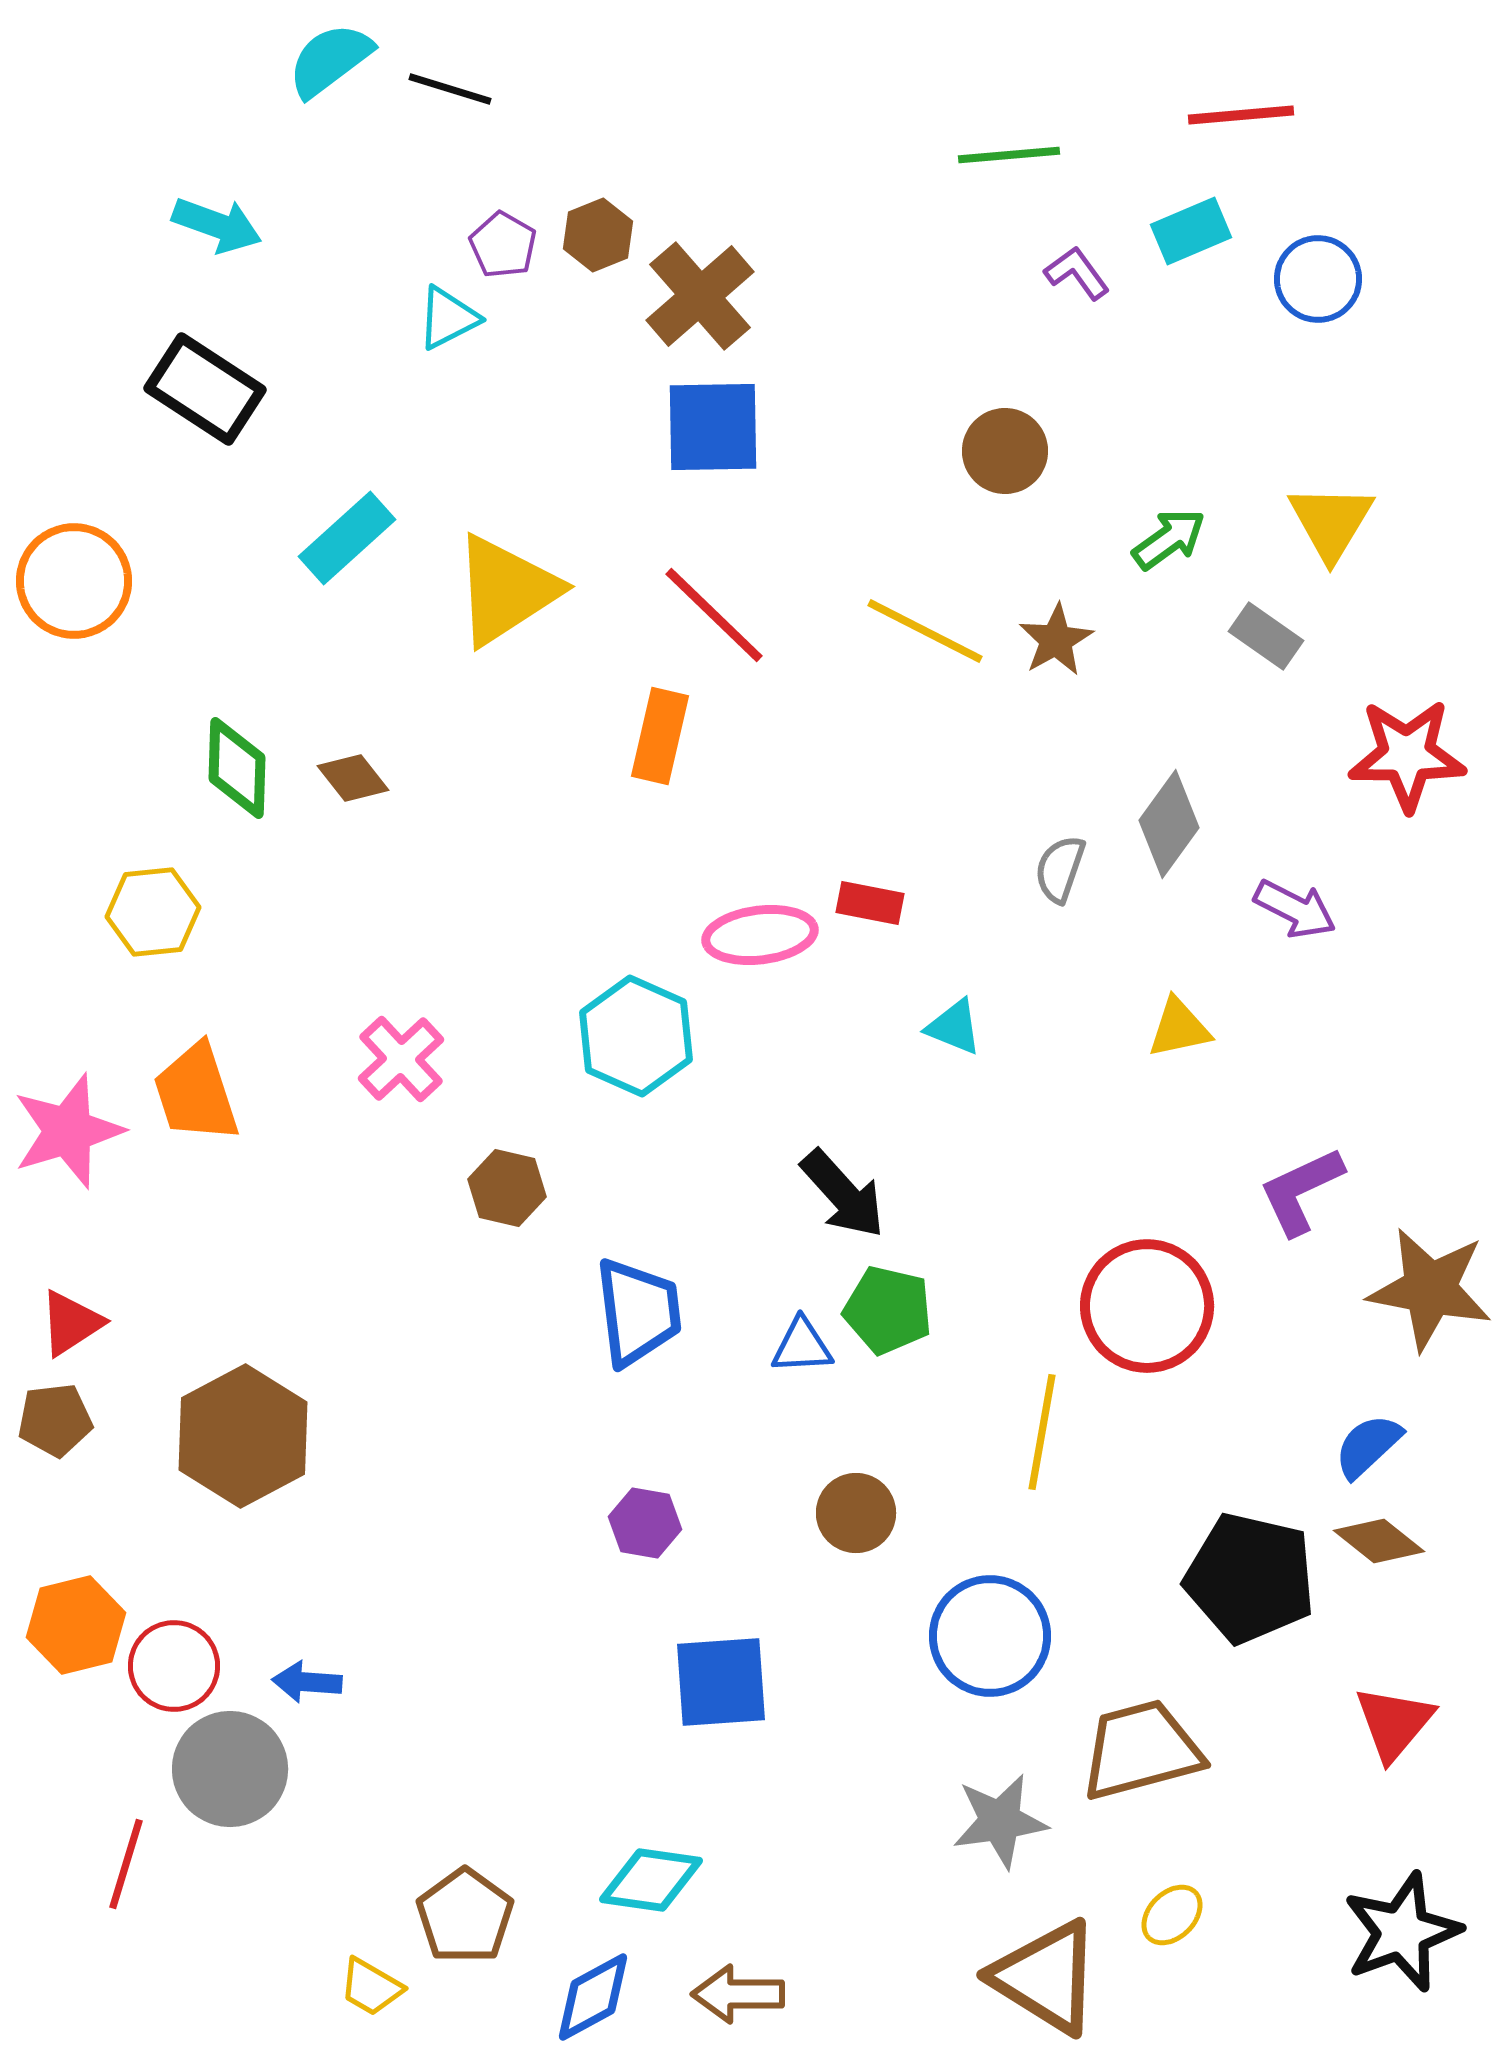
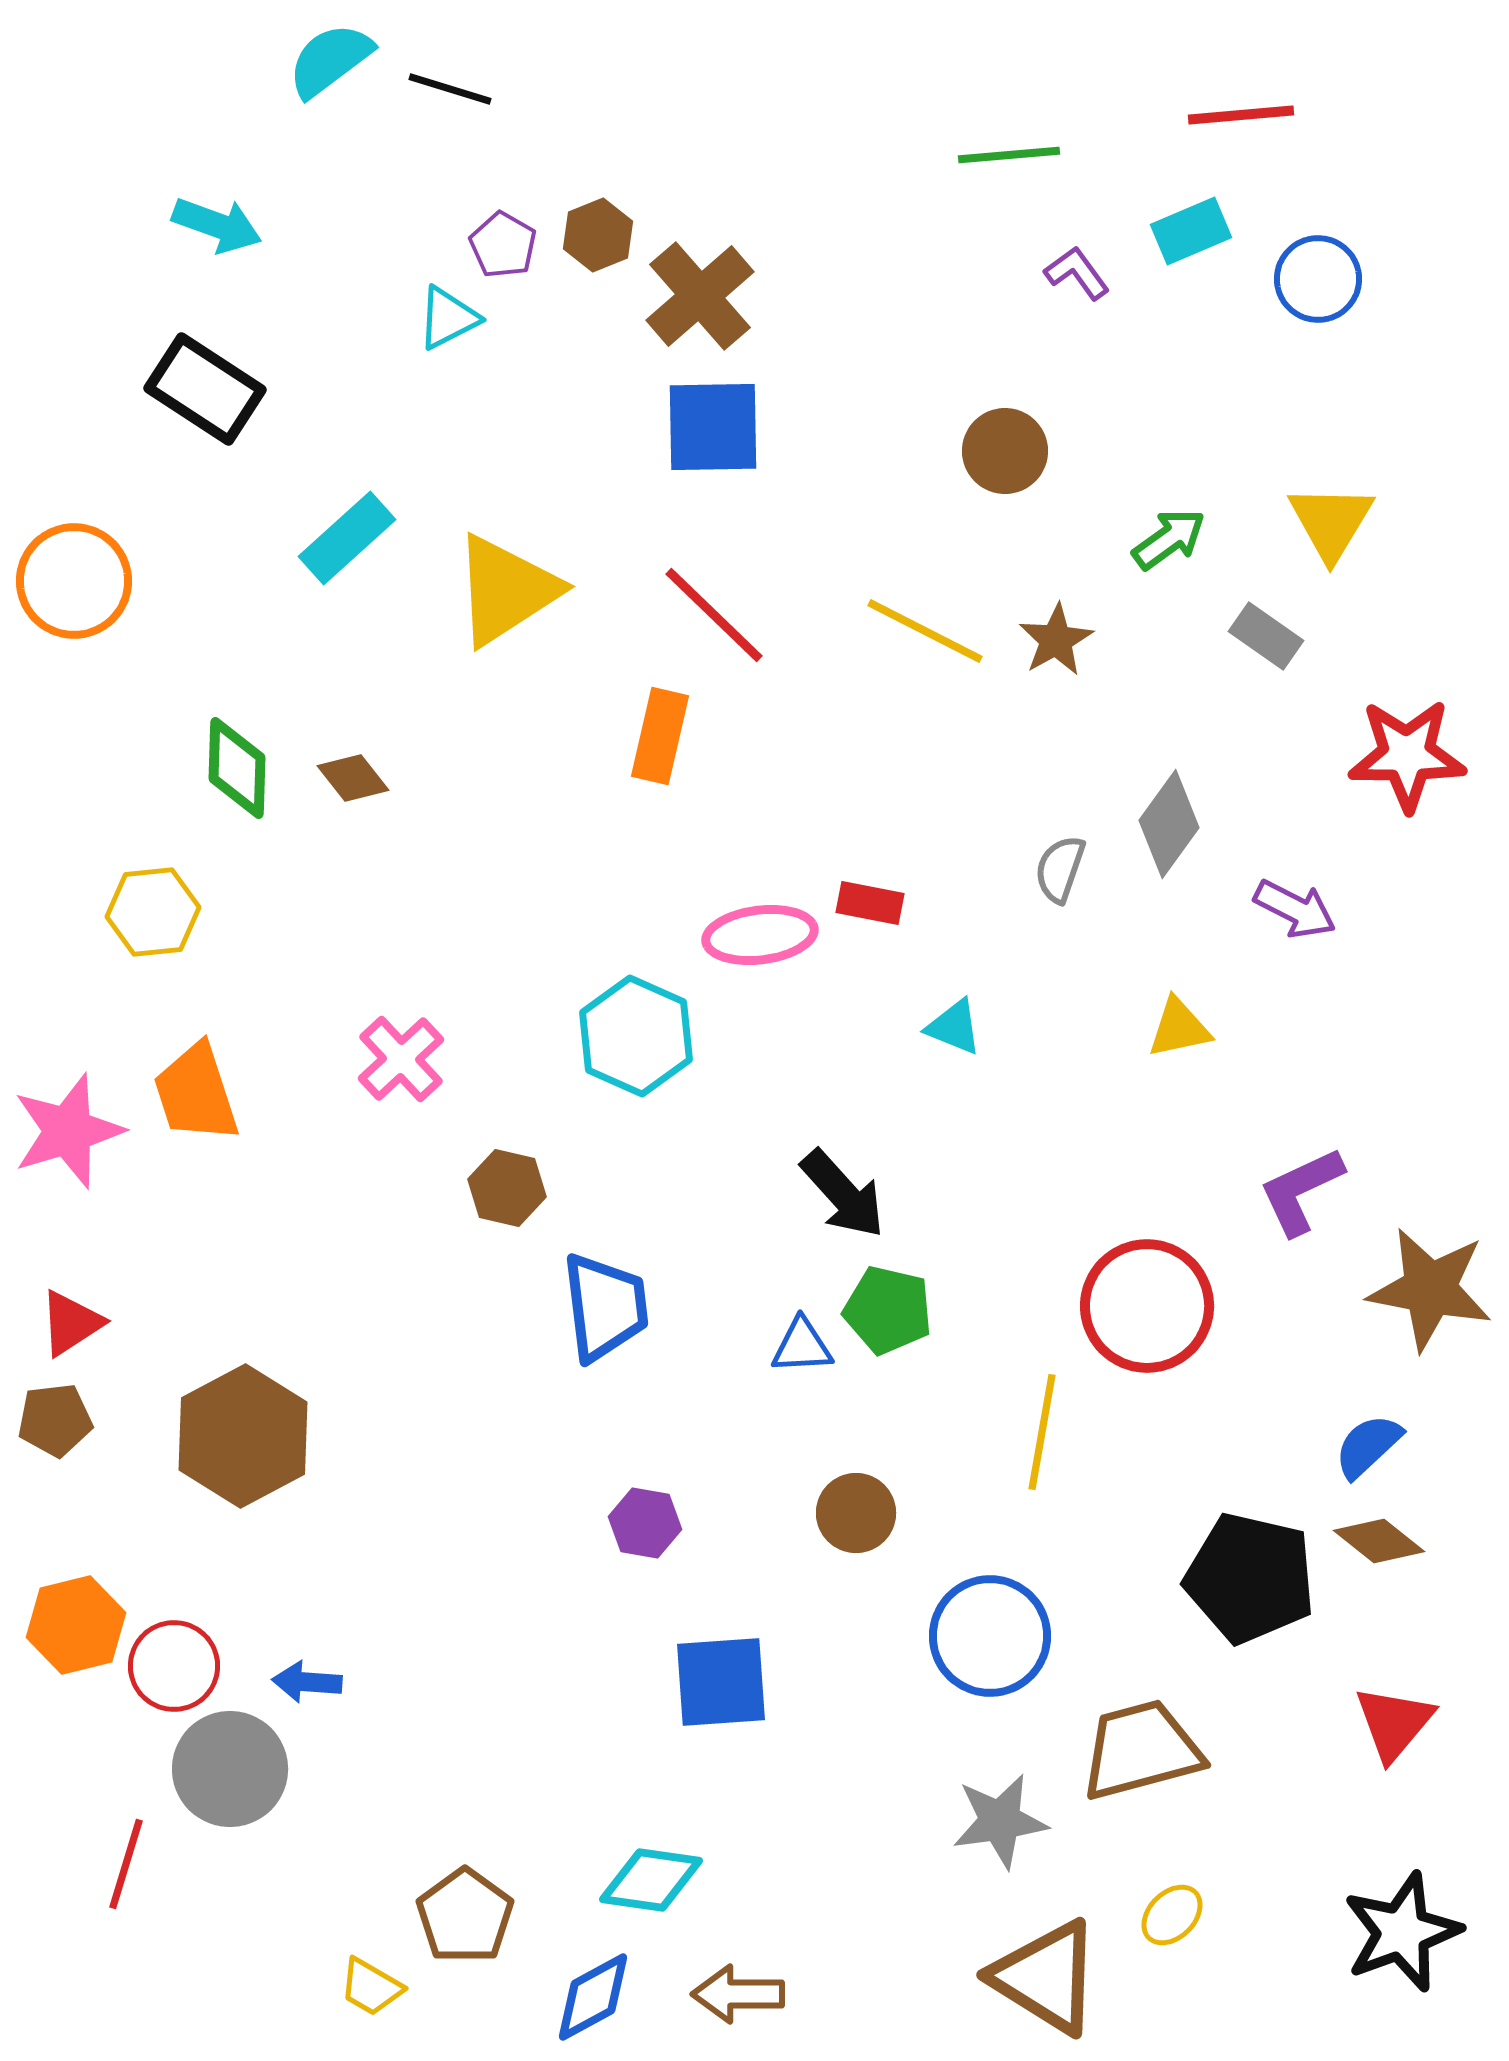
blue trapezoid at (638, 1312): moved 33 px left, 5 px up
